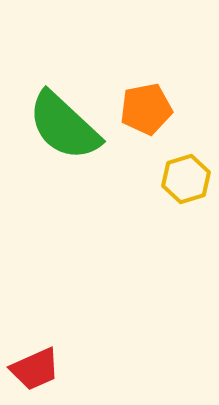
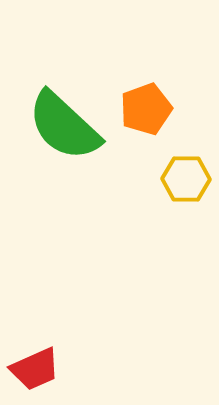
orange pentagon: rotated 9 degrees counterclockwise
yellow hexagon: rotated 18 degrees clockwise
